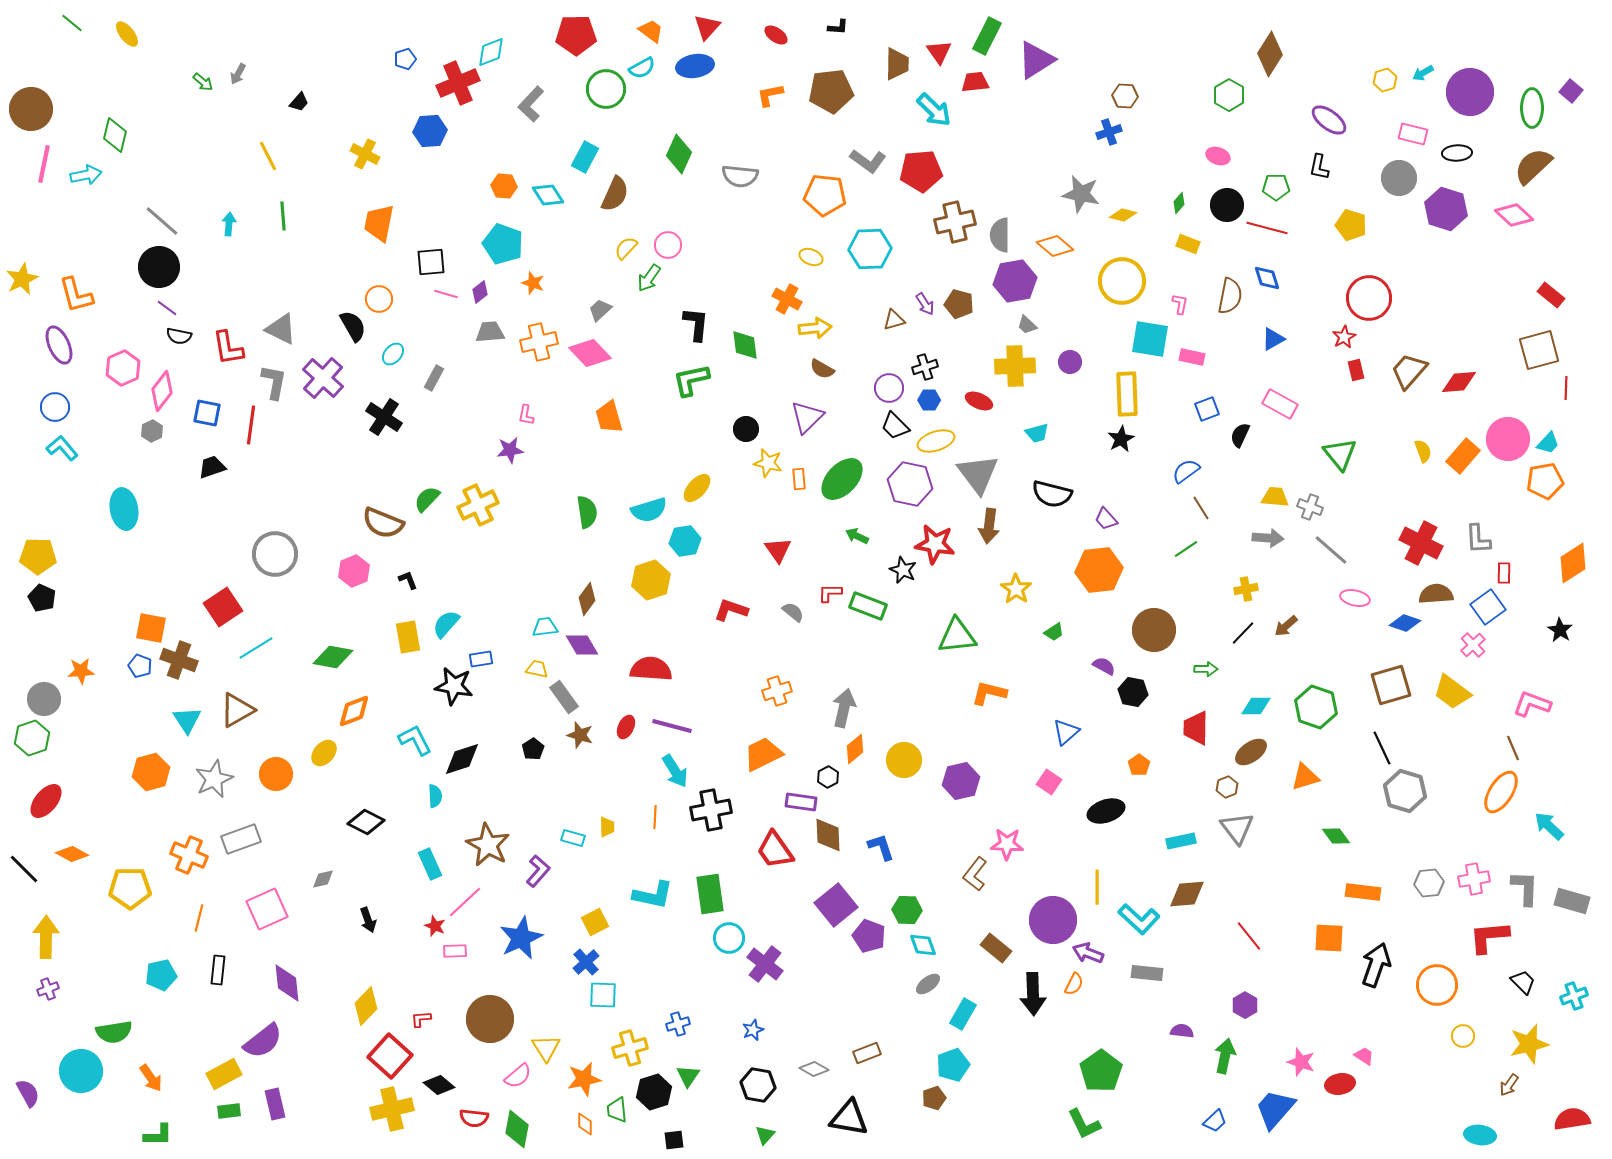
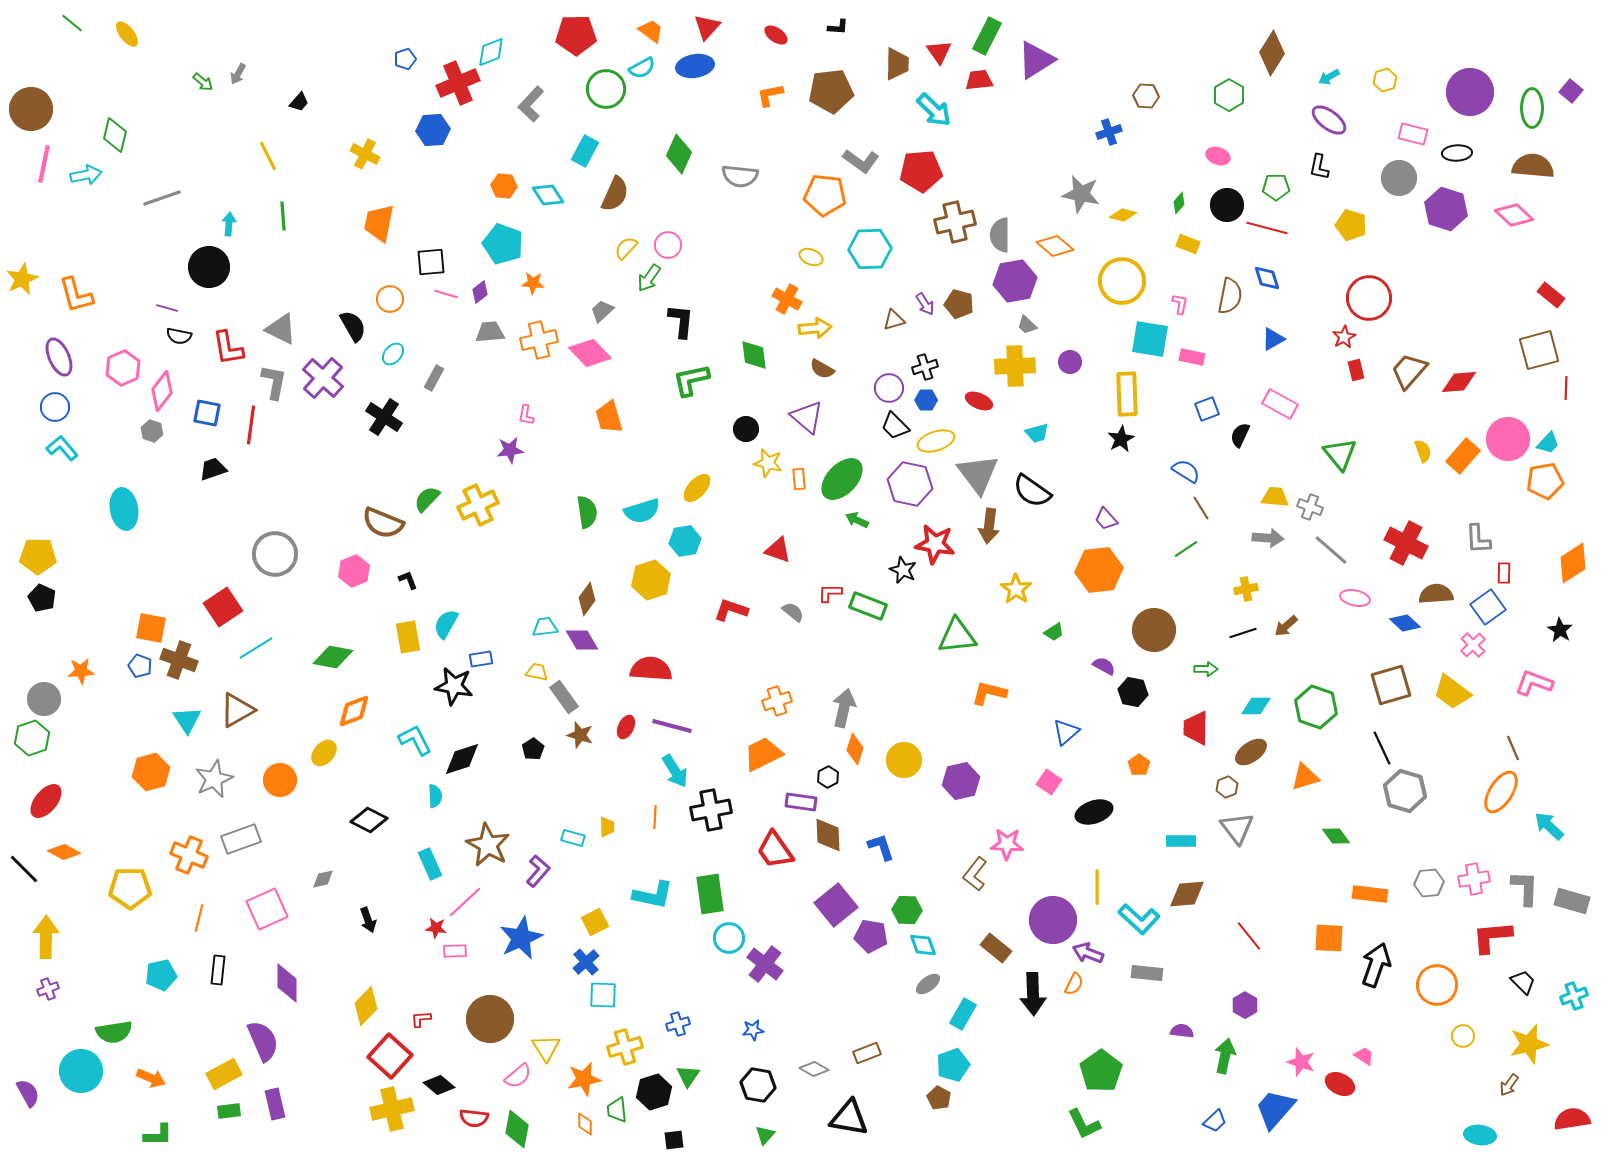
brown diamond at (1270, 54): moved 2 px right, 1 px up
cyan arrow at (1423, 73): moved 94 px left, 4 px down
red trapezoid at (975, 82): moved 4 px right, 2 px up
brown hexagon at (1125, 96): moved 21 px right
blue hexagon at (430, 131): moved 3 px right, 1 px up
cyan rectangle at (585, 157): moved 6 px up
gray L-shape at (868, 161): moved 7 px left
brown semicircle at (1533, 166): rotated 48 degrees clockwise
gray line at (162, 221): moved 23 px up; rotated 60 degrees counterclockwise
black circle at (159, 267): moved 50 px right
orange star at (533, 283): rotated 15 degrees counterclockwise
orange circle at (379, 299): moved 11 px right
purple line at (167, 308): rotated 20 degrees counterclockwise
gray trapezoid at (600, 310): moved 2 px right, 1 px down
black L-shape at (696, 324): moved 15 px left, 3 px up
orange cross at (539, 342): moved 2 px up
purple ellipse at (59, 345): moved 12 px down
green diamond at (745, 345): moved 9 px right, 10 px down
blue hexagon at (929, 400): moved 3 px left
purple triangle at (807, 417): rotated 36 degrees counterclockwise
gray hexagon at (152, 431): rotated 15 degrees counterclockwise
black trapezoid at (212, 467): moved 1 px right, 2 px down
blue semicircle at (1186, 471): rotated 68 degrees clockwise
black semicircle at (1052, 494): moved 20 px left, 3 px up; rotated 21 degrees clockwise
cyan semicircle at (649, 510): moved 7 px left, 1 px down
green arrow at (857, 536): moved 16 px up
red cross at (1421, 543): moved 15 px left
red triangle at (778, 550): rotated 36 degrees counterclockwise
blue diamond at (1405, 623): rotated 24 degrees clockwise
cyan semicircle at (446, 624): rotated 12 degrees counterclockwise
black line at (1243, 633): rotated 28 degrees clockwise
purple diamond at (582, 645): moved 5 px up
yellow trapezoid at (537, 669): moved 3 px down
orange cross at (777, 691): moved 10 px down
pink L-shape at (1532, 704): moved 2 px right, 21 px up
orange diamond at (855, 749): rotated 32 degrees counterclockwise
orange circle at (276, 774): moved 4 px right, 6 px down
black ellipse at (1106, 811): moved 12 px left, 1 px down
black diamond at (366, 822): moved 3 px right, 2 px up
cyan rectangle at (1181, 841): rotated 12 degrees clockwise
orange diamond at (72, 854): moved 8 px left, 2 px up
orange rectangle at (1363, 892): moved 7 px right, 2 px down
red star at (435, 926): moved 1 px right, 2 px down; rotated 15 degrees counterclockwise
purple pentagon at (869, 936): moved 2 px right; rotated 12 degrees counterclockwise
red L-shape at (1489, 937): moved 3 px right
purple diamond at (287, 983): rotated 6 degrees clockwise
blue star at (753, 1030): rotated 15 degrees clockwise
purple semicircle at (263, 1041): rotated 75 degrees counterclockwise
yellow cross at (630, 1048): moved 5 px left, 1 px up
orange arrow at (151, 1078): rotated 32 degrees counterclockwise
red ellipse at (1340, 1084): rotated 36 degrees clockwise
brown pentagon at (934, 1098): moved 5 px right; rotated 25 degrees counterclockwise
